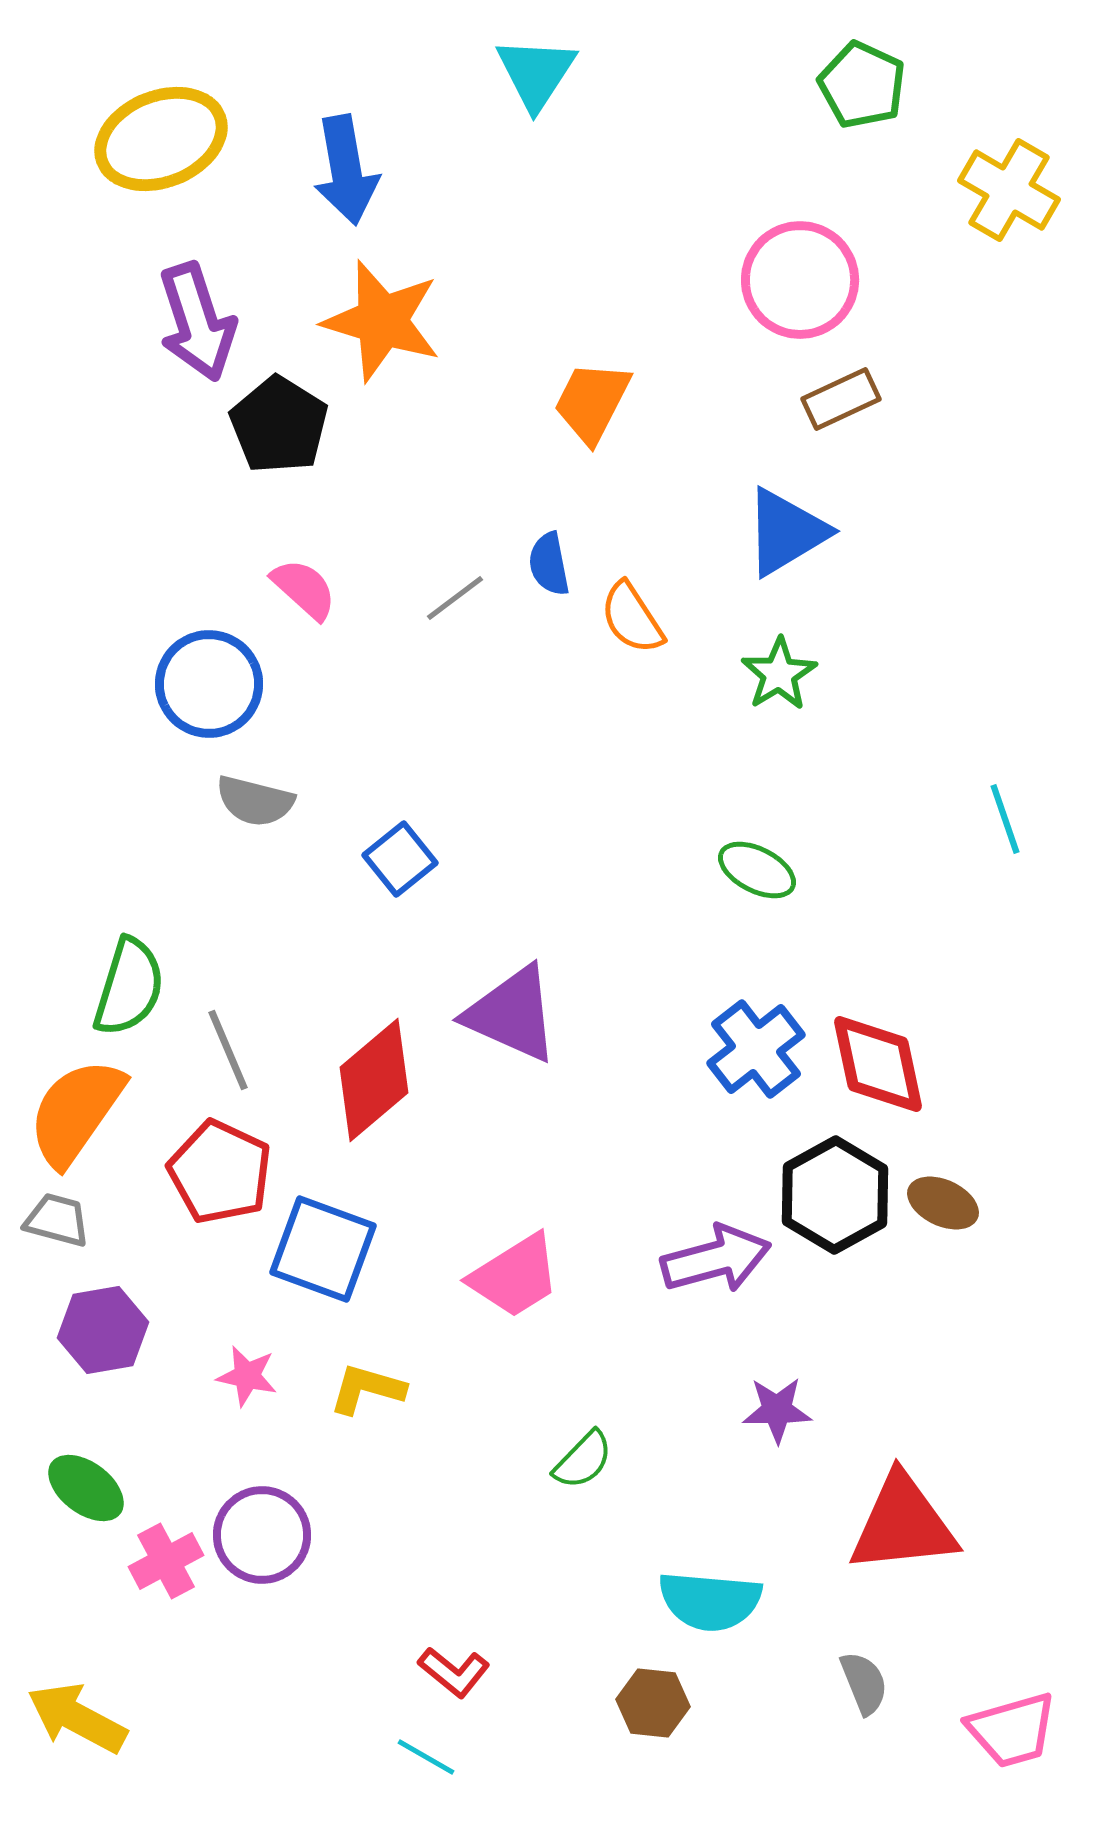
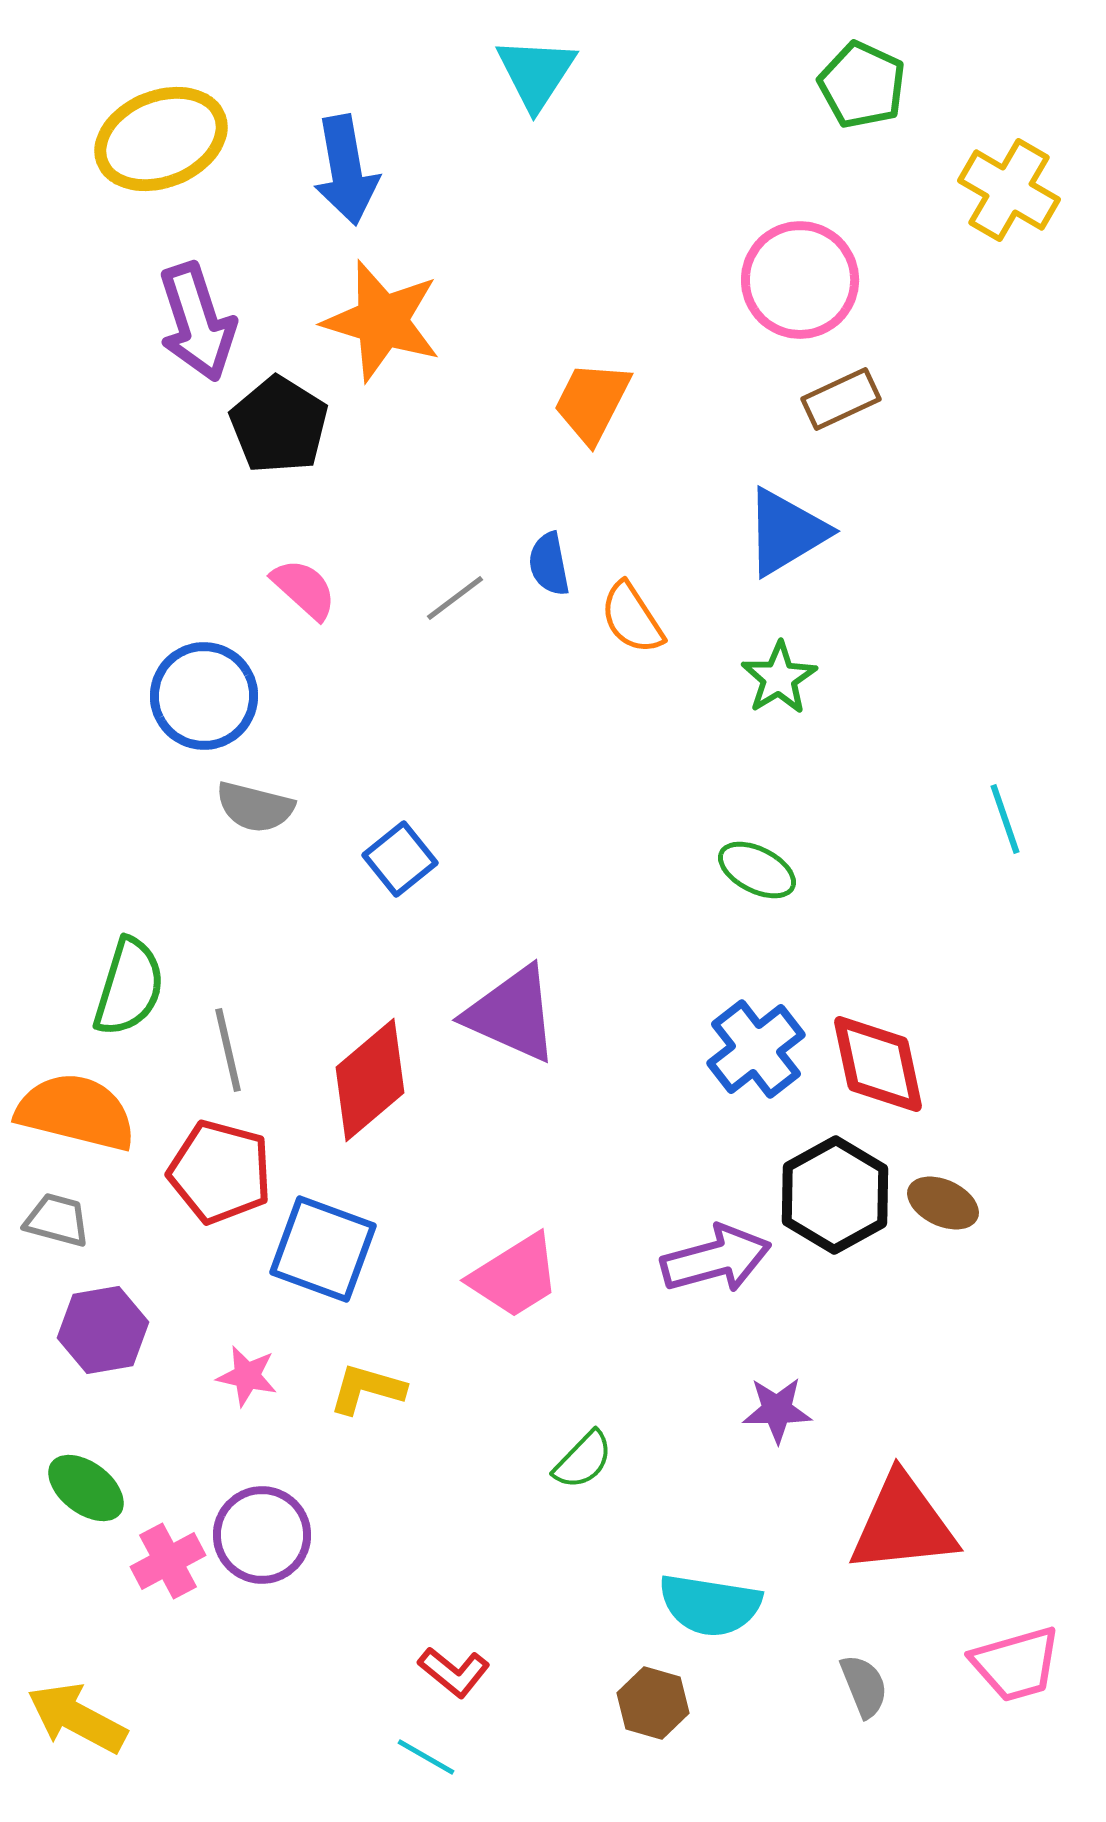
green star at (779, 674): moved 4 px down
blue circle at (209, 684): moved 5 px left, 12 px down
gray semicircle at (255, 801): moved 6 px down
gray line at (228, 1050): rotated 10 degrees clockwise
red diamond at (374, 1080): moved 4 px left
orange semicircle at (76, 1112): rotated 69 degrees clockwise
red pentagon at (220, 1172): rotated 10 degrees counterclockwise
pink cross at (166, 1561): moved 2 px right
cyan semicircle at (710, 1601): moved 4 px down; rotated 4 degrees clockwise
gray semicircle at (864, 1683): moved 3 px down
brown hexagon at (653, 1703): rotated 10 degrees clockwise
pink trapezoid at (1012, 1730): moved 4 px right, 66 px up
